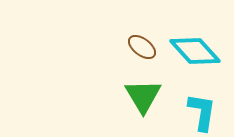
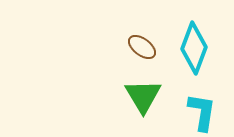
cyan diamond: moved 1 px left, 3 px up; rotated 63 degrees clockwise
